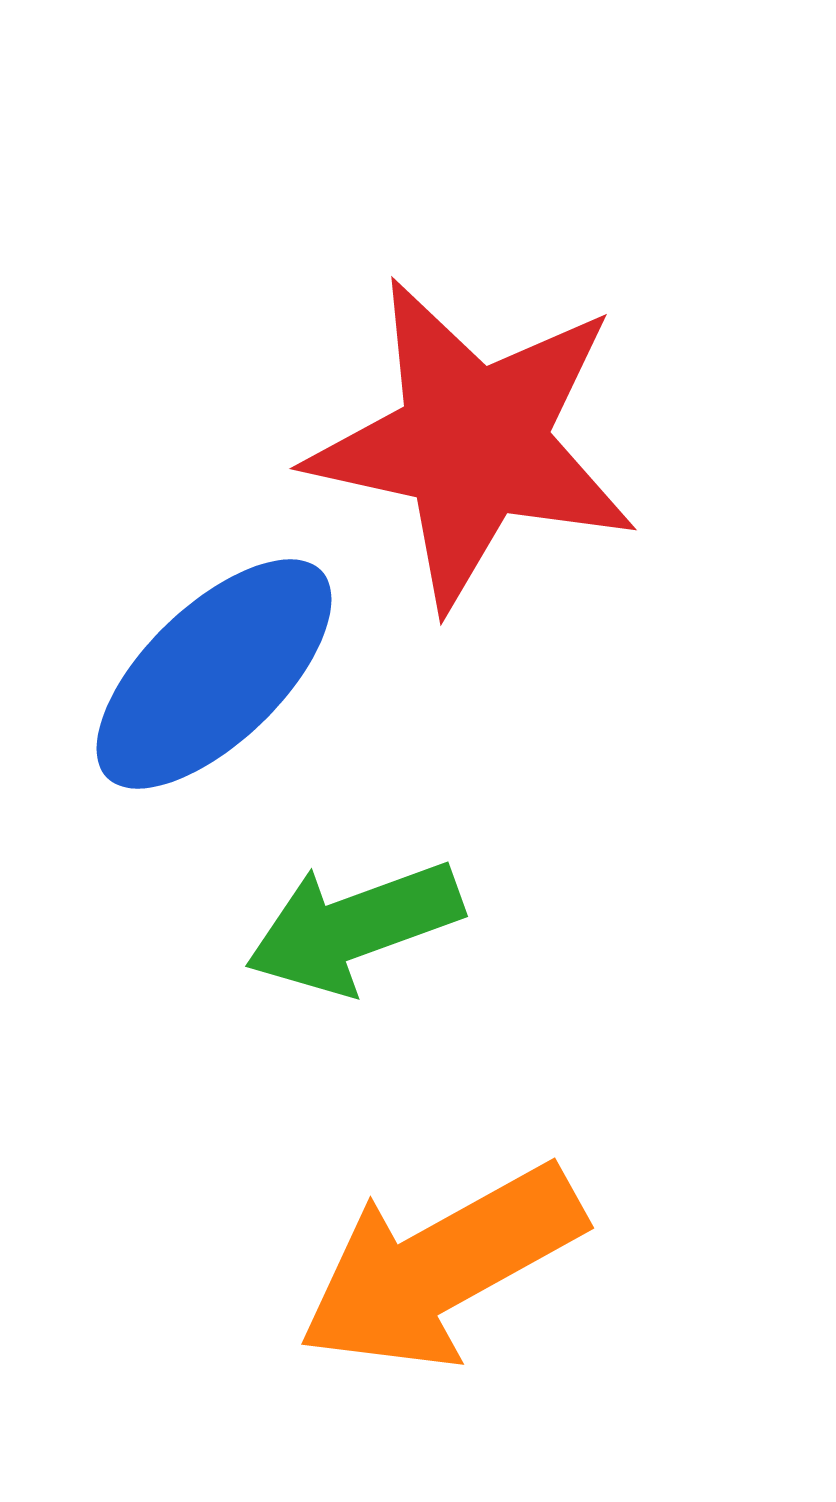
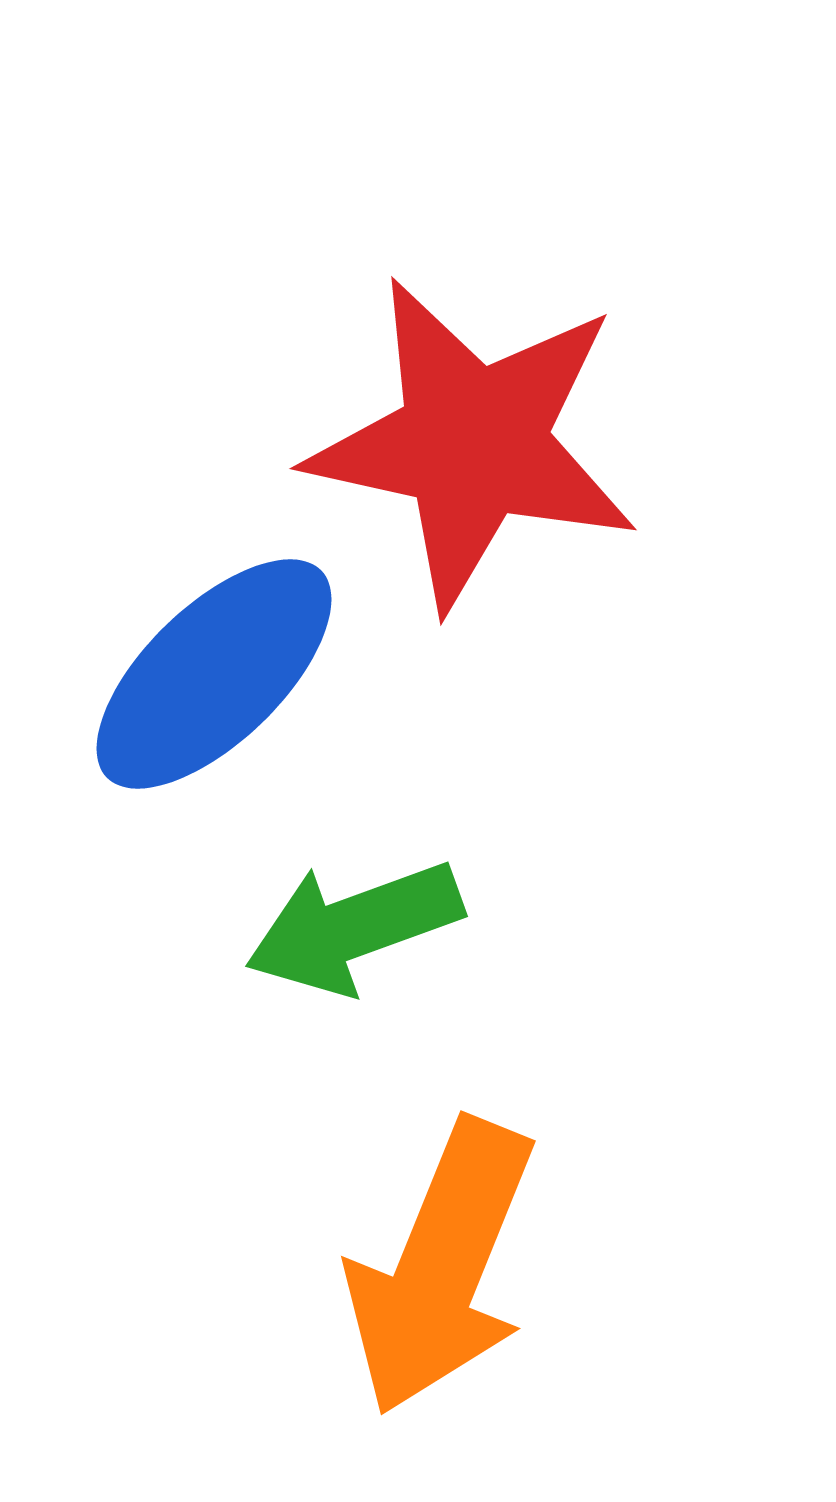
orange arrow: rotated 39 degrees counterclockwise
